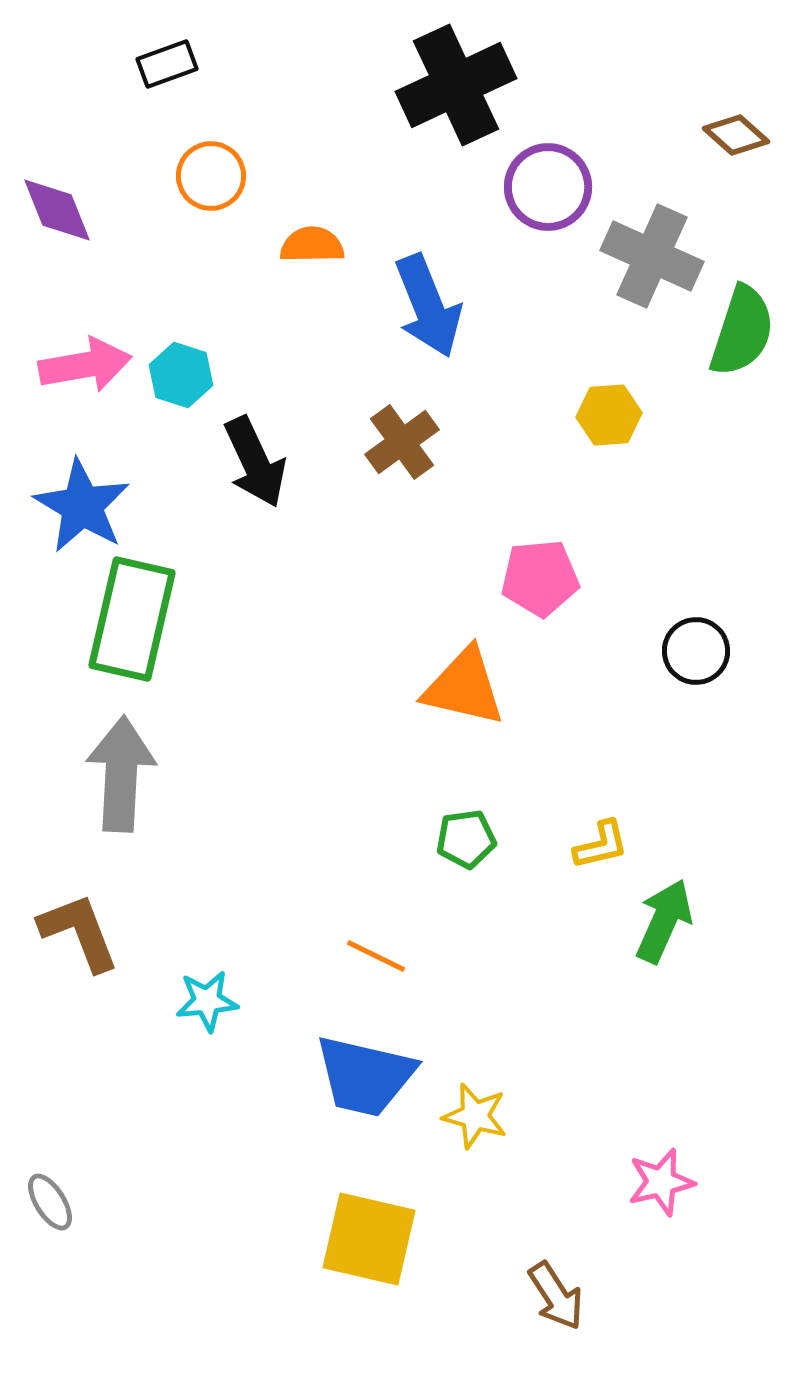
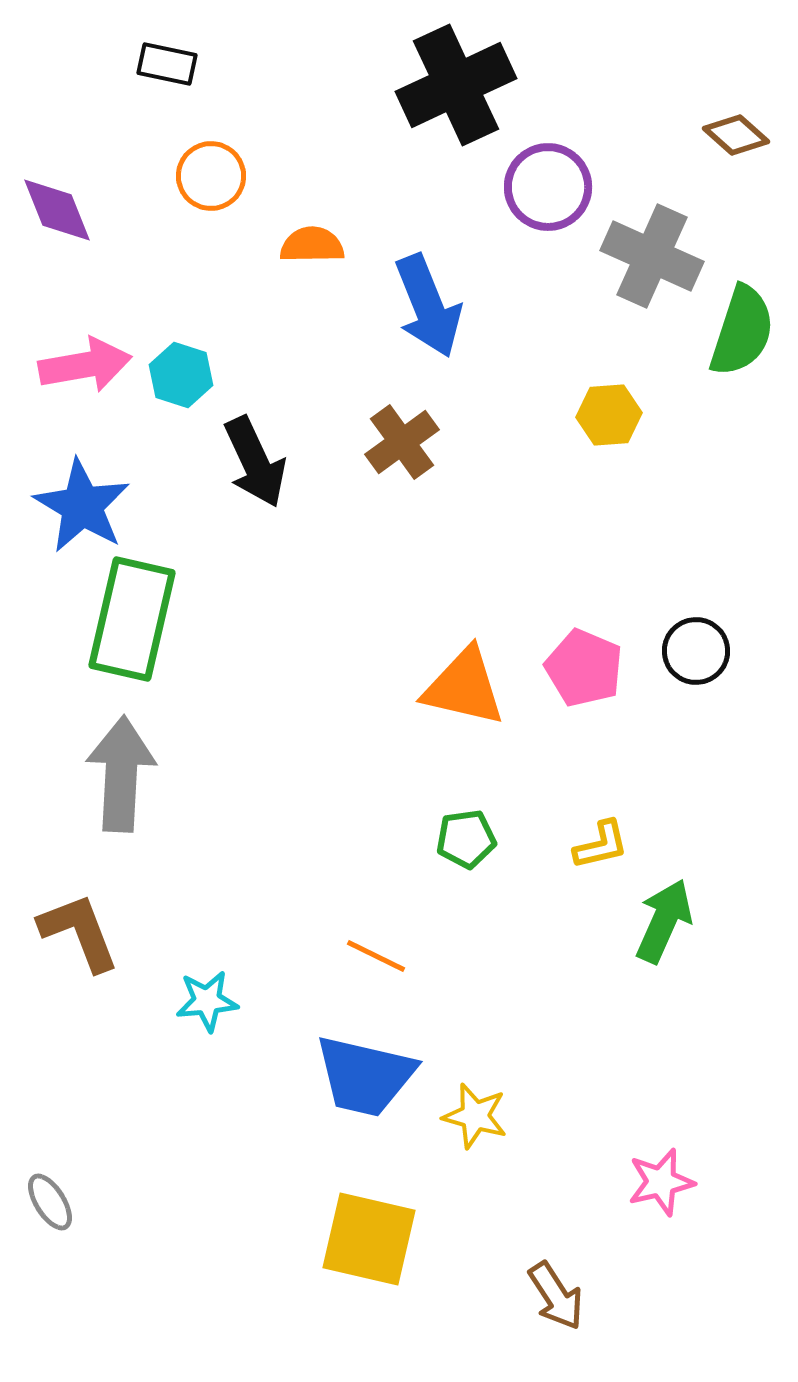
black rectangle: rotated 32 degrees clockwise
pink pentagon: moved 44 px right, 90 px down; rotated 28 degrees clockwise
